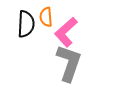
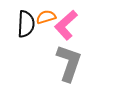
orange semicircle: rotated 78 degrees clockwise
pink L-shape: moved 7 px up
